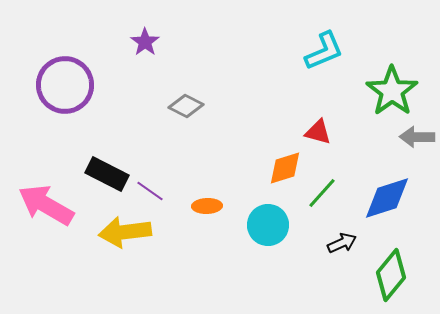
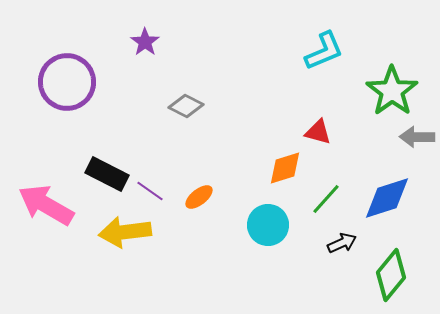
purple circle: moved 2 px right, 3 px up
green line: moved 4 px right, 6 px down
orange ellipse: moved 8 px left, 9 px up; rotated 36 degrees counterclockwise
